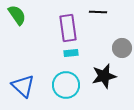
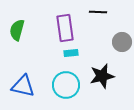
green semicircle: moved 15 px down; rotated 130 degrees counterclockwise
purple rectangle: moved 3 px left
gray circle: moved 6 px up
black star: moved 2 px left
blue triangle: rotated 30 degrees counterclockwise
